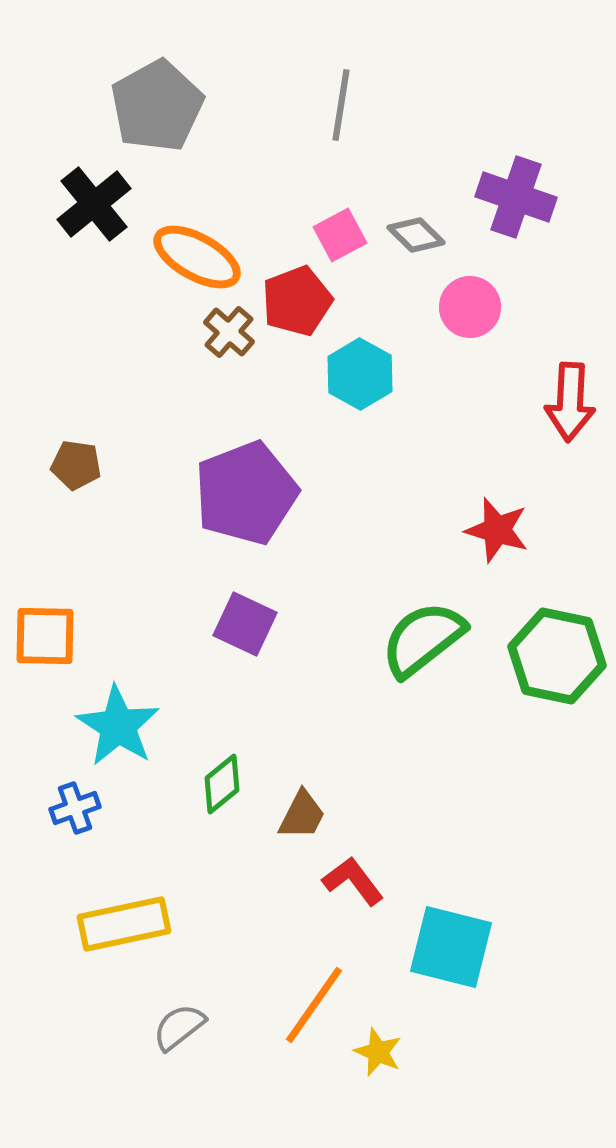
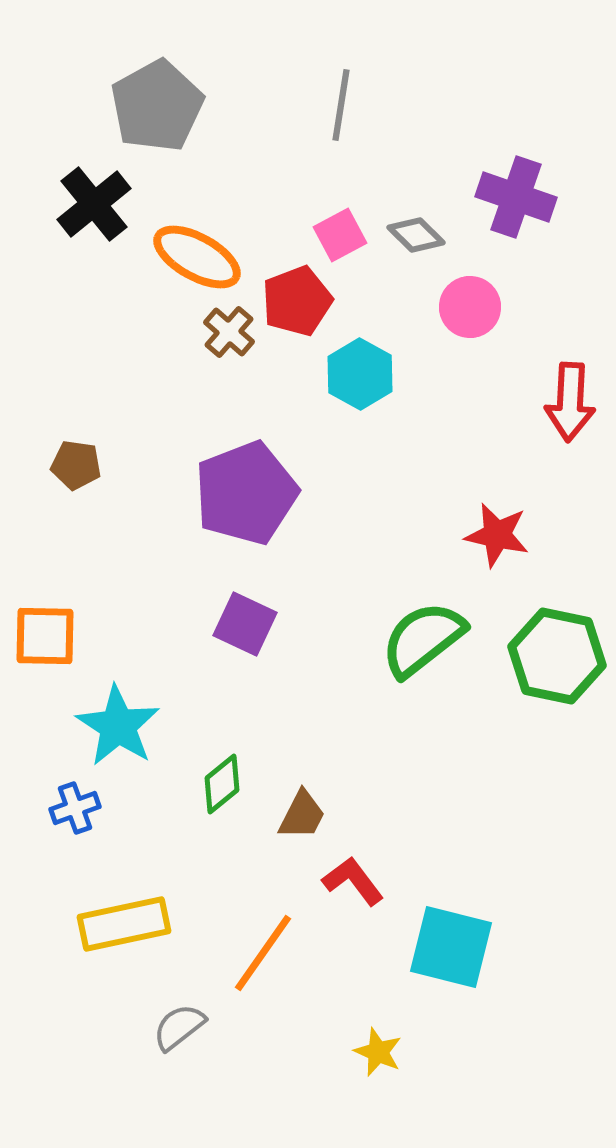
red star: moved 5 px down; rotated 4 degrees counterclockwise
orange line: moved 51 px left, 52 px up
